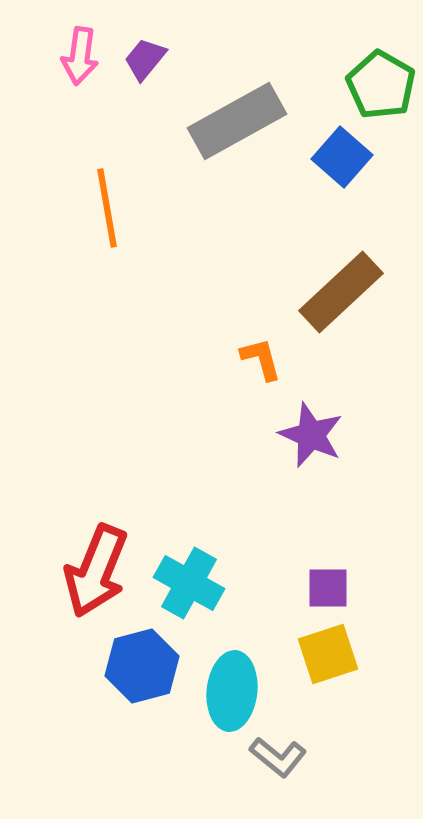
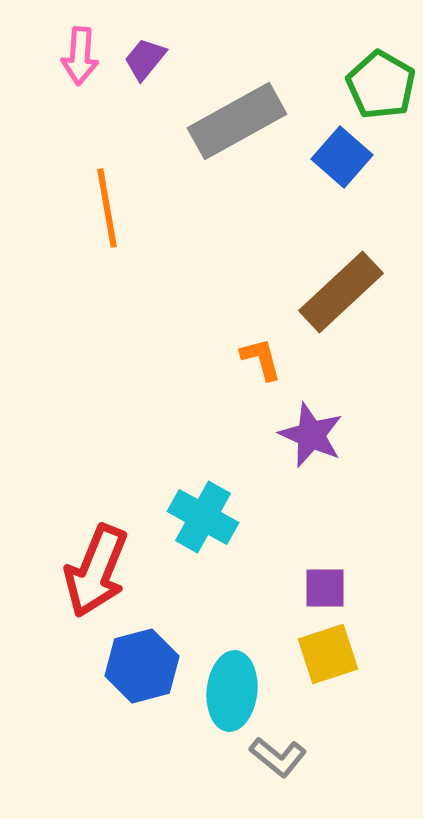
pink arrow: rotated 4 degrees counterclockwise
cyan cross: moved 14 px right, 66 px up
purple square: moved 3 px left
